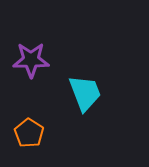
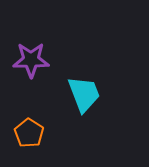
cyan trapezoid: moved 1 px left, 1 px down
